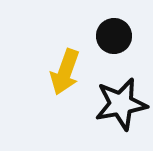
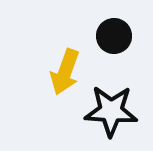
black star: moved 10 px left, 7 px down; rotated 14 degrees clockwise
